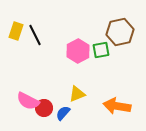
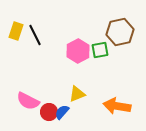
green square: moved 1 px left
red circle: moved 5 px right, 4 px down
blue semicircle: moved 1 px left, 1 px up
